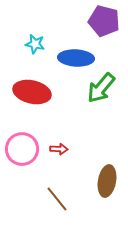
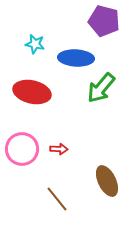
brown ellipse: rotated 36 degrees counterclockwise
